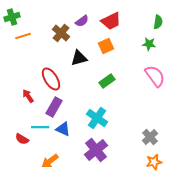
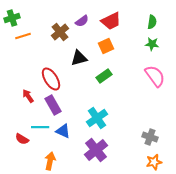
green cross: moved 1 px down
green semicircle: moved 6 px left
brown cross: moved 1 px left, 1 px up; rotated 12 degrees clockwise
green star: moved 3 px right
green rectangle: moved 3 px left, 5 px up
purple rectangle: moved 1 px left, 2 px up; rotated 60 degrees counterclockwise
cyan cross: rotated 20 degrees clockwise
blue triangle: moved 2 px down
gray cross: rotated 28 degrees counterclockwise
orange arrow: rotated 138 degrees clockwise
